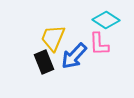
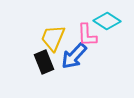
cyan diamond: moved 1 px right, 1 px down
pink L-shape: moved 12 px left, 9 px up
